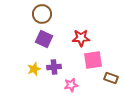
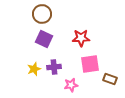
pink square: moved 3 px left, 4 px down
brown rectangle: moved 1 px left, 1 px down
